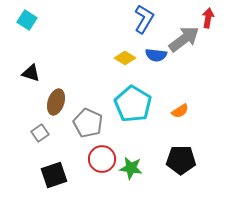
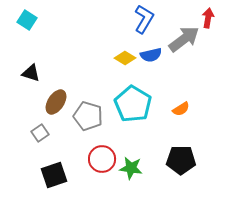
blue semicircle: moved 5 px left; rotated 20 degrees counterclockwise
brown ellipse: rotated 15 degrees clockwise
orange semicircle: moved 1 px right, 2 px up
gray pentagon: moved 7 px up; rotated 8 degrees counterclockwise
